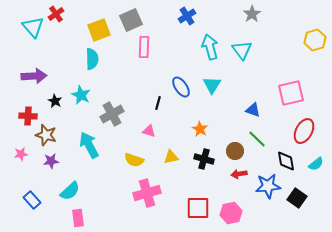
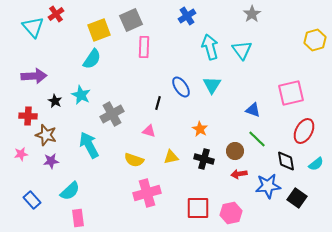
cyan semicircle at (92, 59): rotated 35 degrees clockwise
